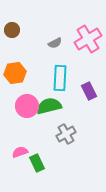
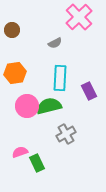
pink cross: moved 9 px left, 22 px up; rotated 12 degrees counterclockwise
